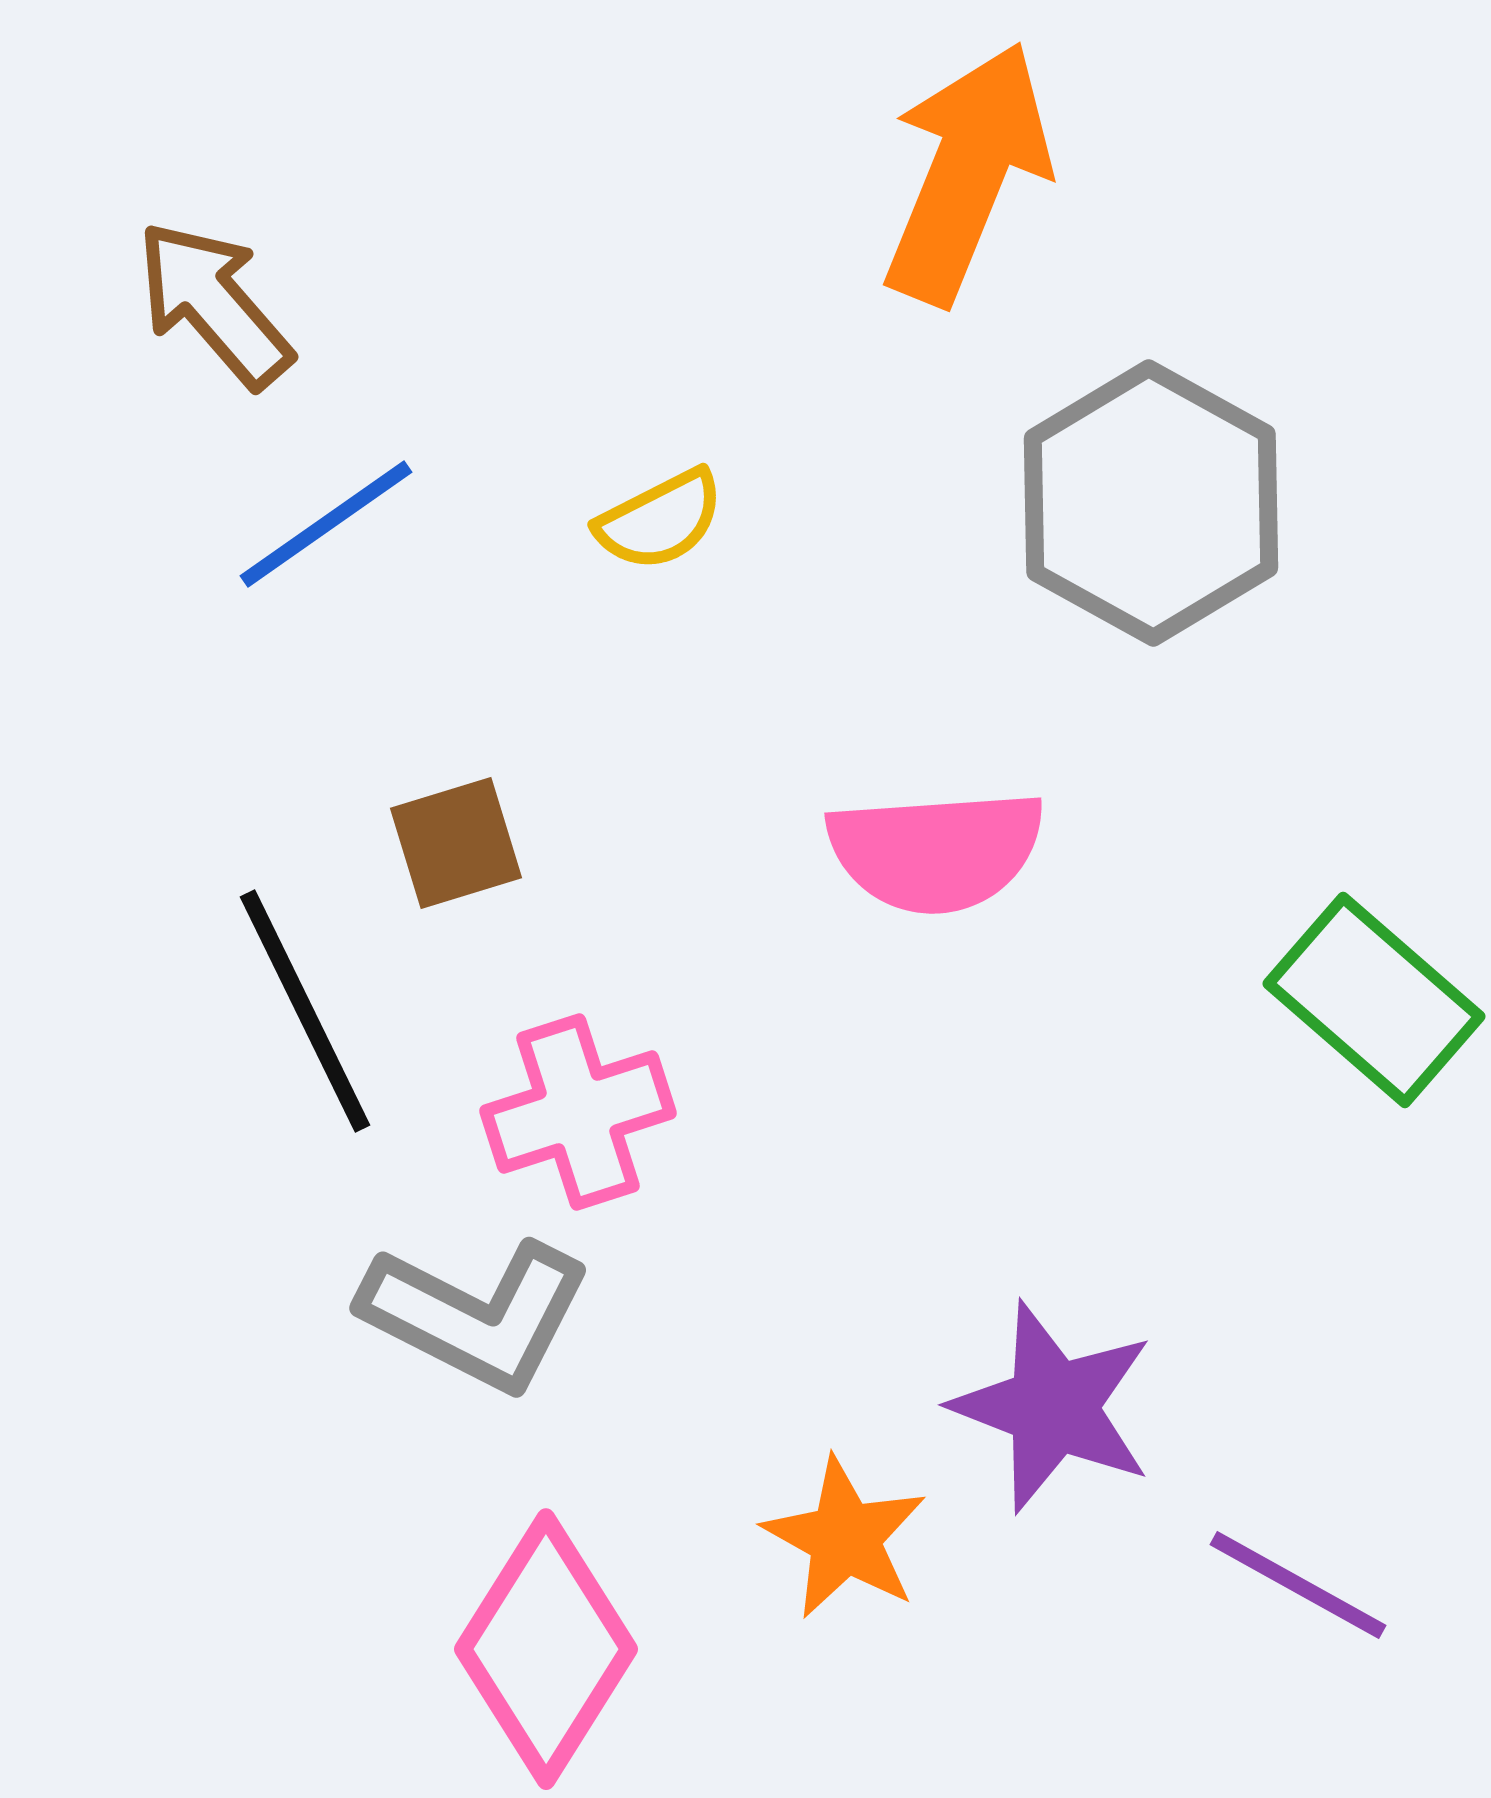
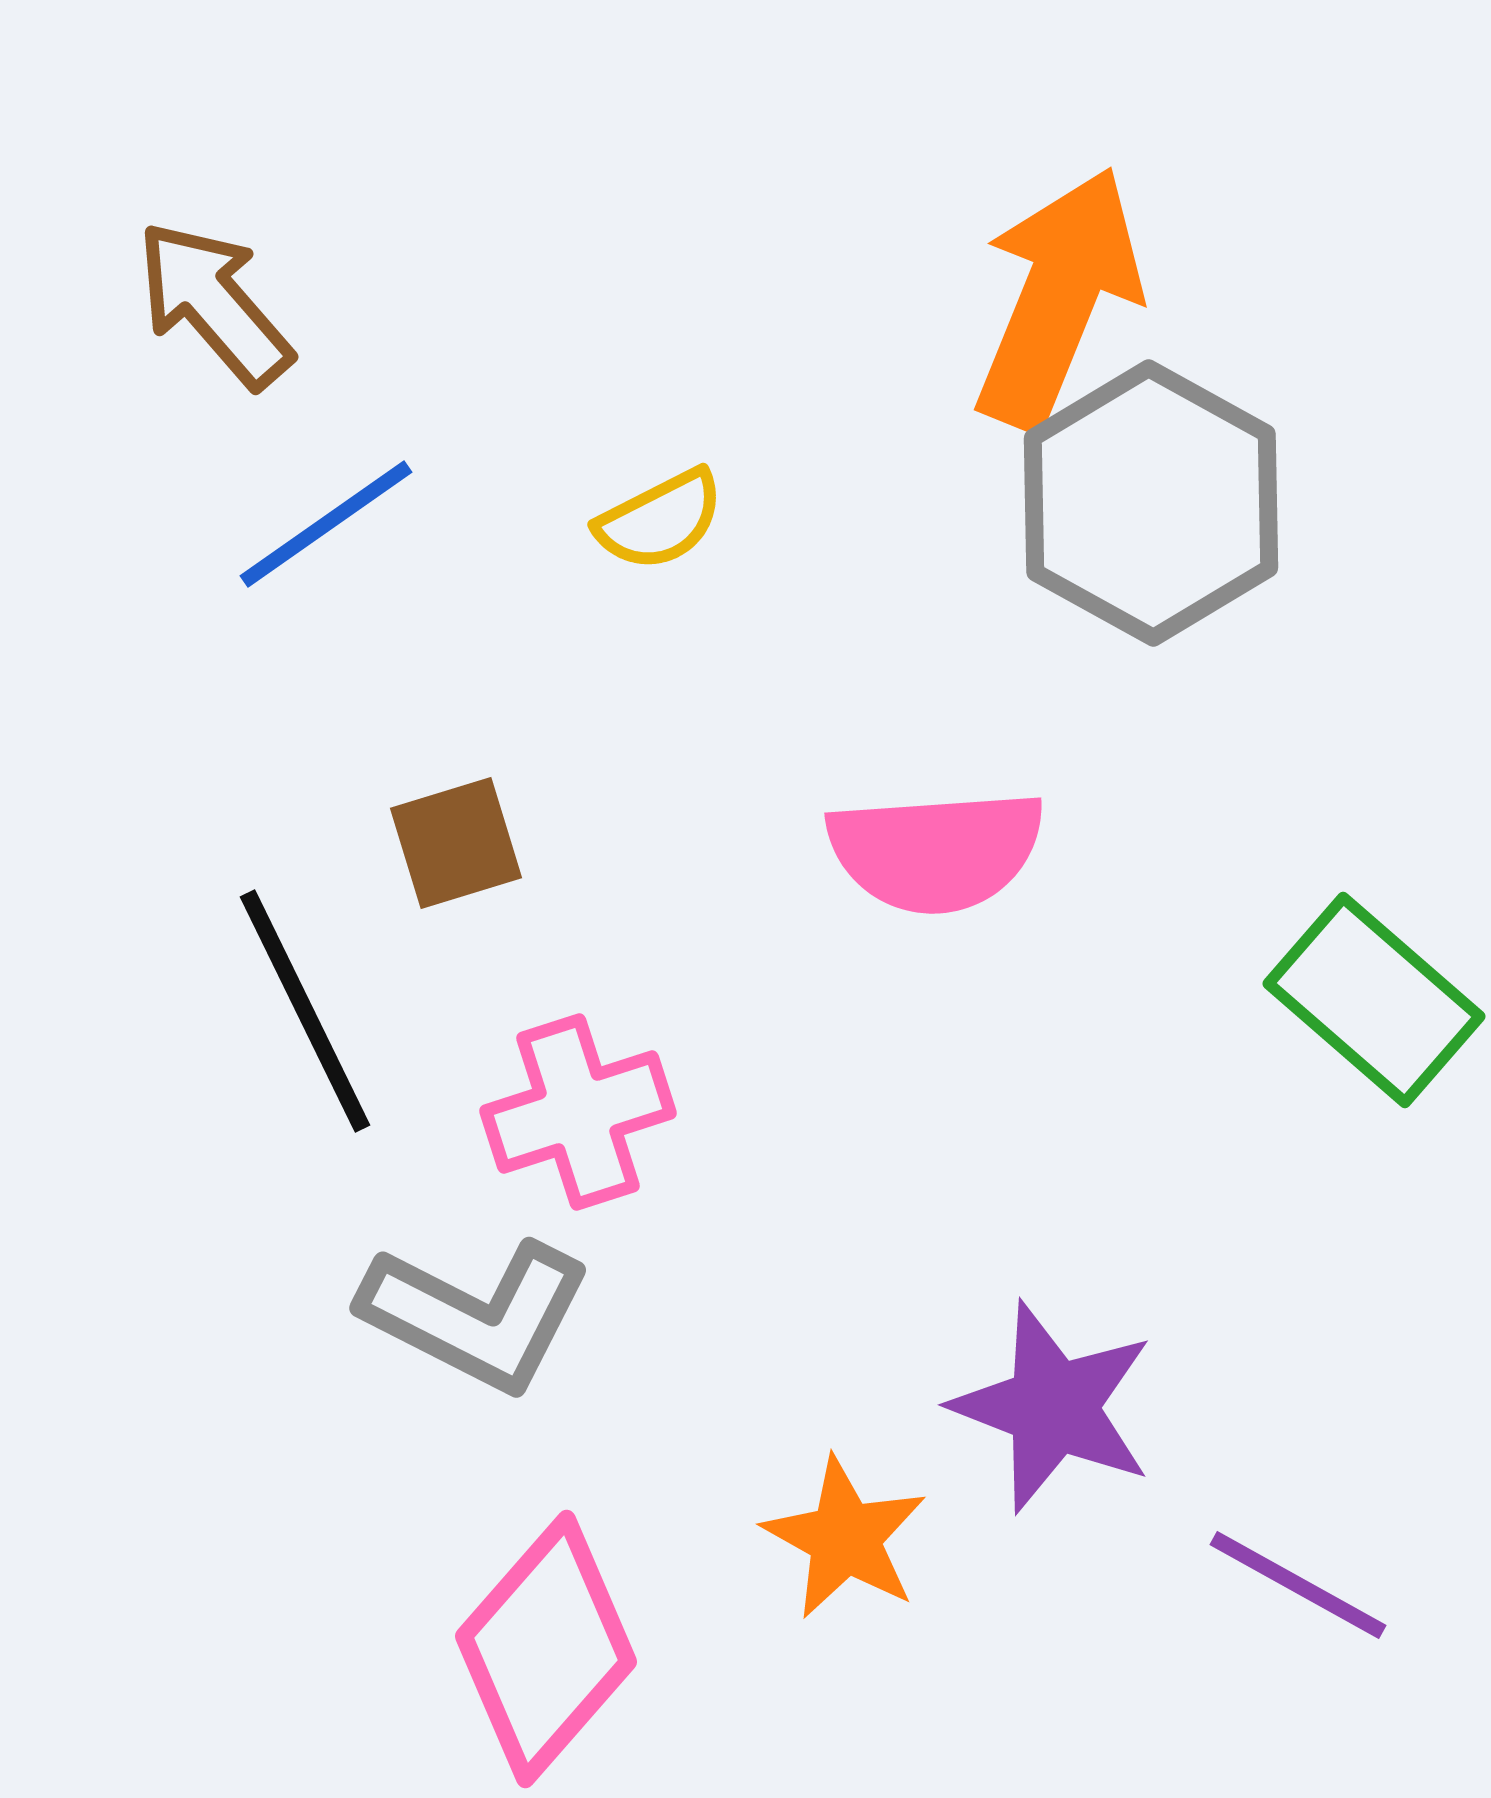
orange arrow: moved 91 px right, 125 px down
pink diamond: rotated 9 degrees clockwise
